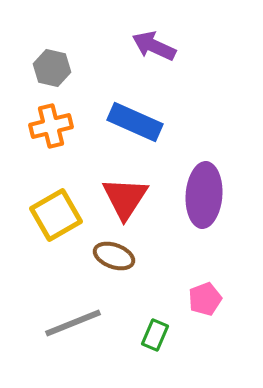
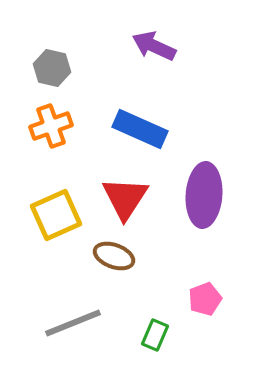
blue rectangle: moved 5 px right, 7 px down
orange cross: rotated 6 degrees counterclockwise
yellow square: rotated 6 degrees clockwise
